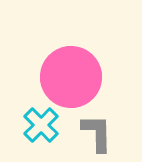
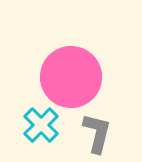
gray L-shape: rotated 15 degrees clockwise
